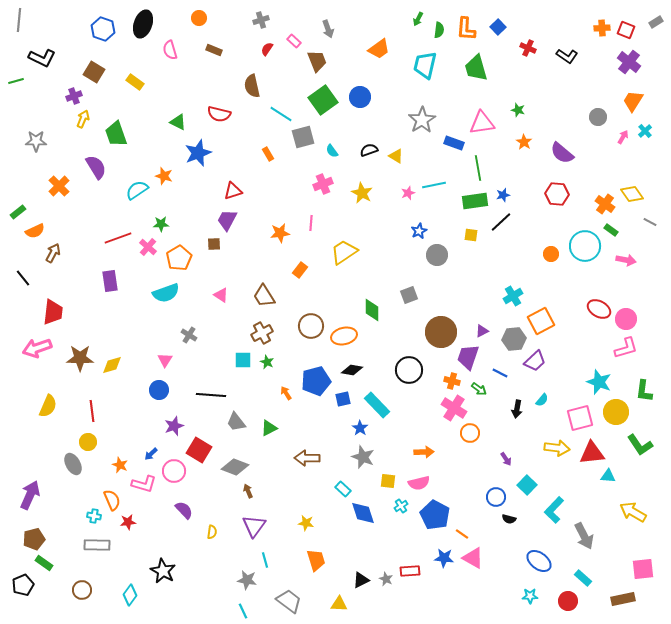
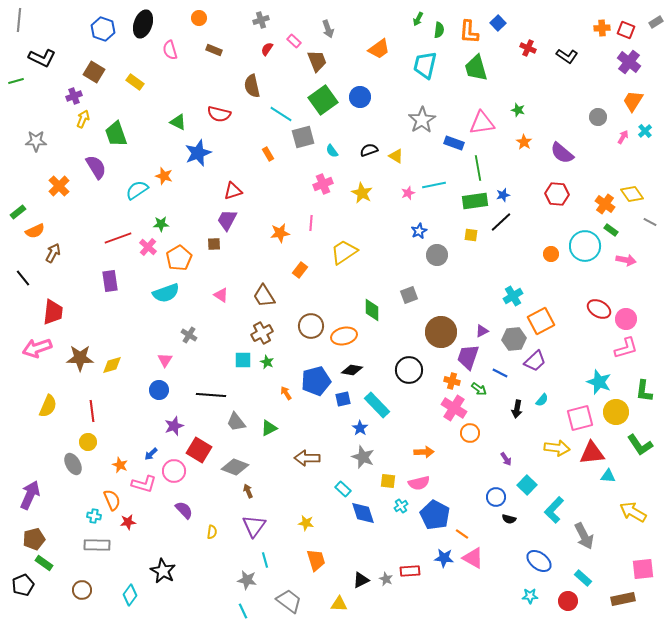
blue square at (498, 27): moved 4 px up
orange L-shape at (466, 29): moved 3 px right, 3 px down
